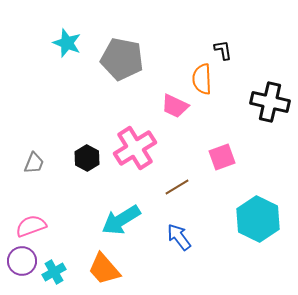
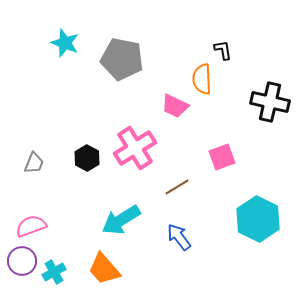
cyan star: moved 2 px left
